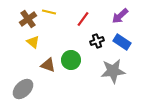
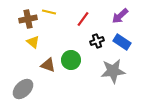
brown cross: rotated 24 degrees clockwise
